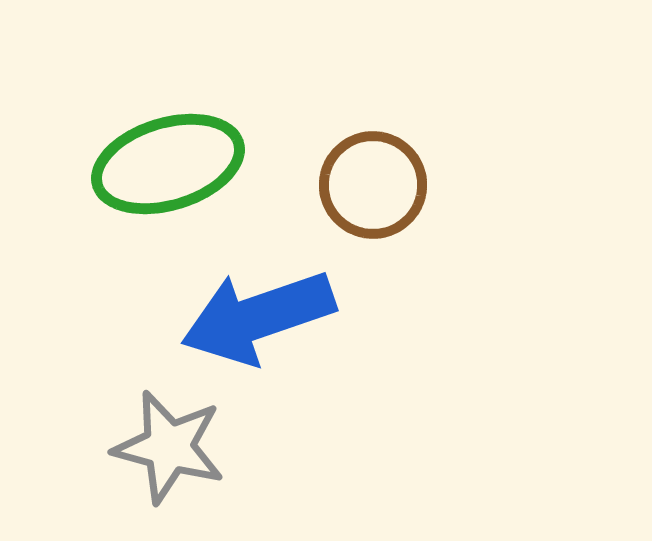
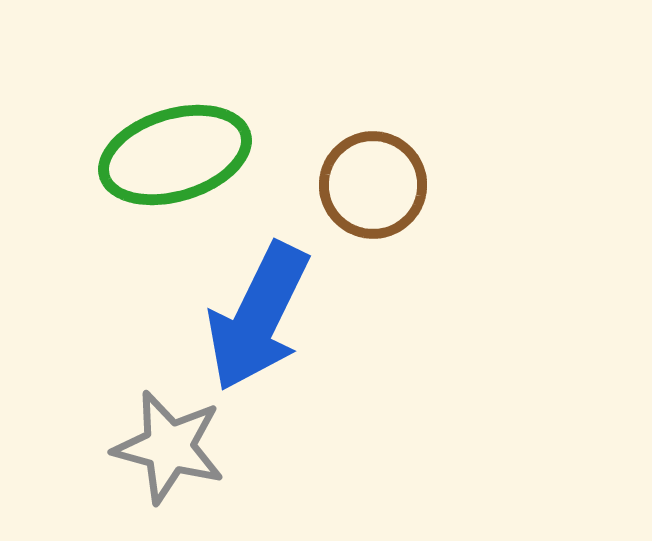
green ellipse: moved 7 px right, 9 px up
blue arrow: rotated 45 degrees counterclockwise
